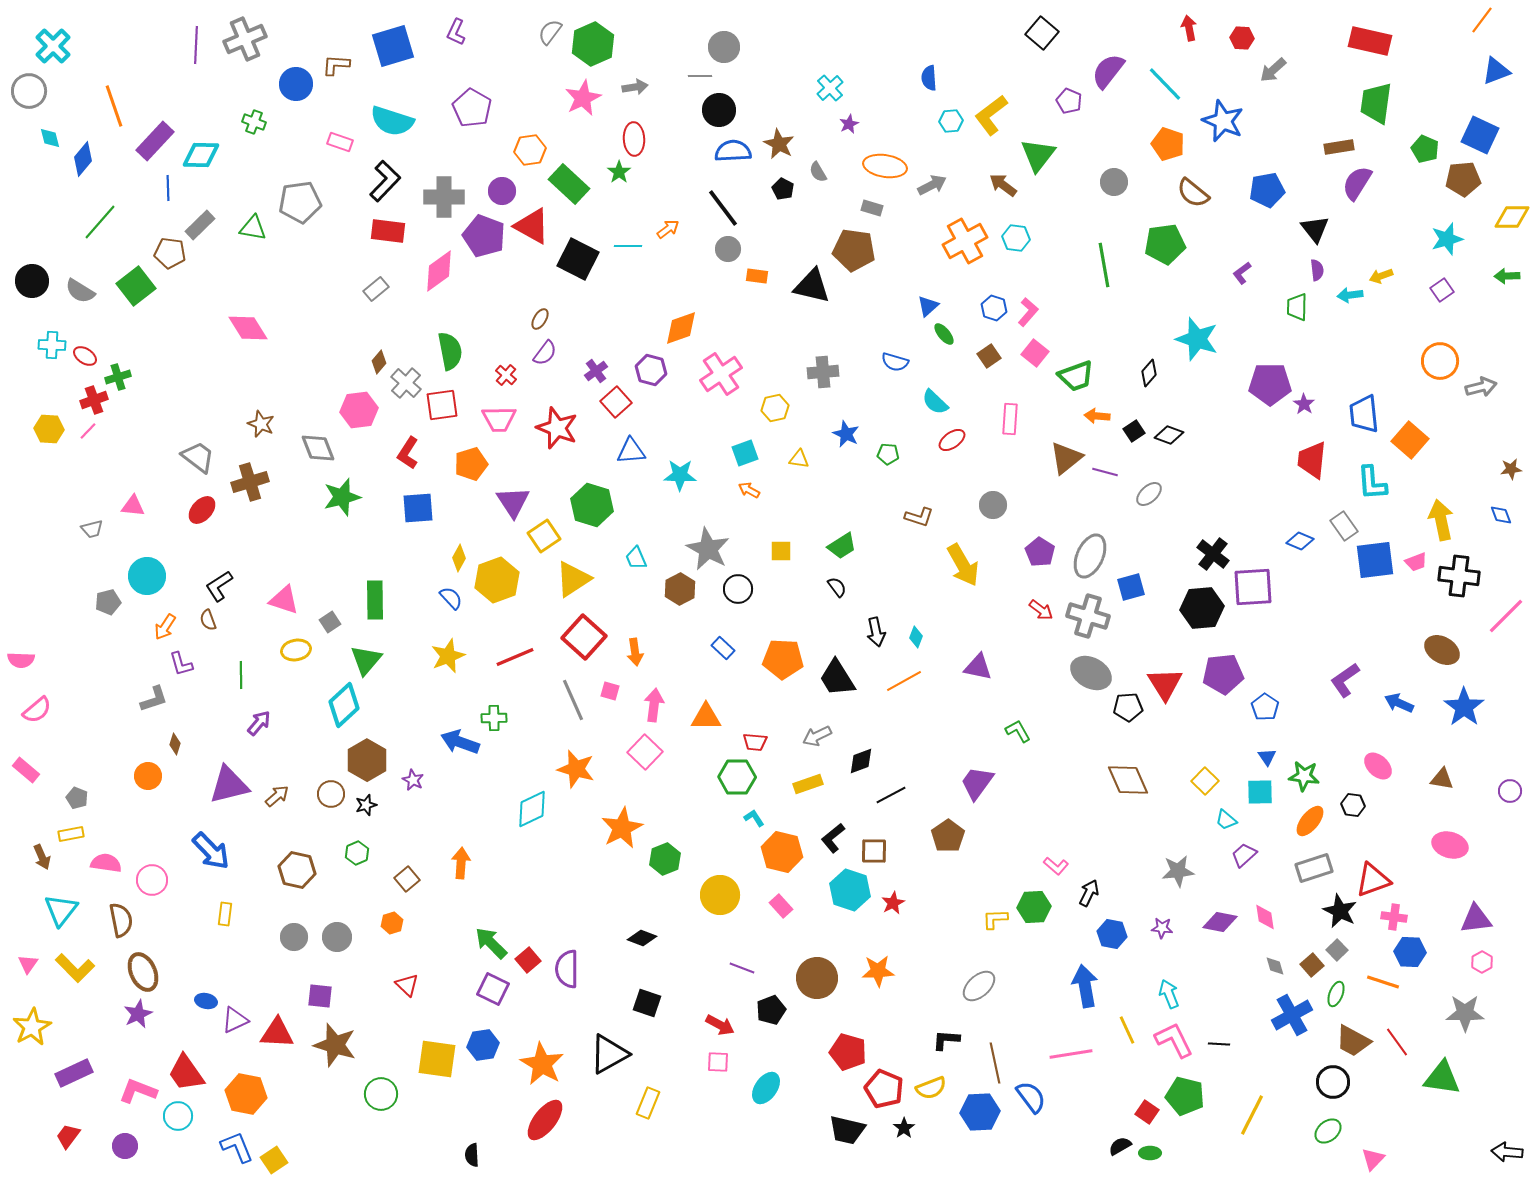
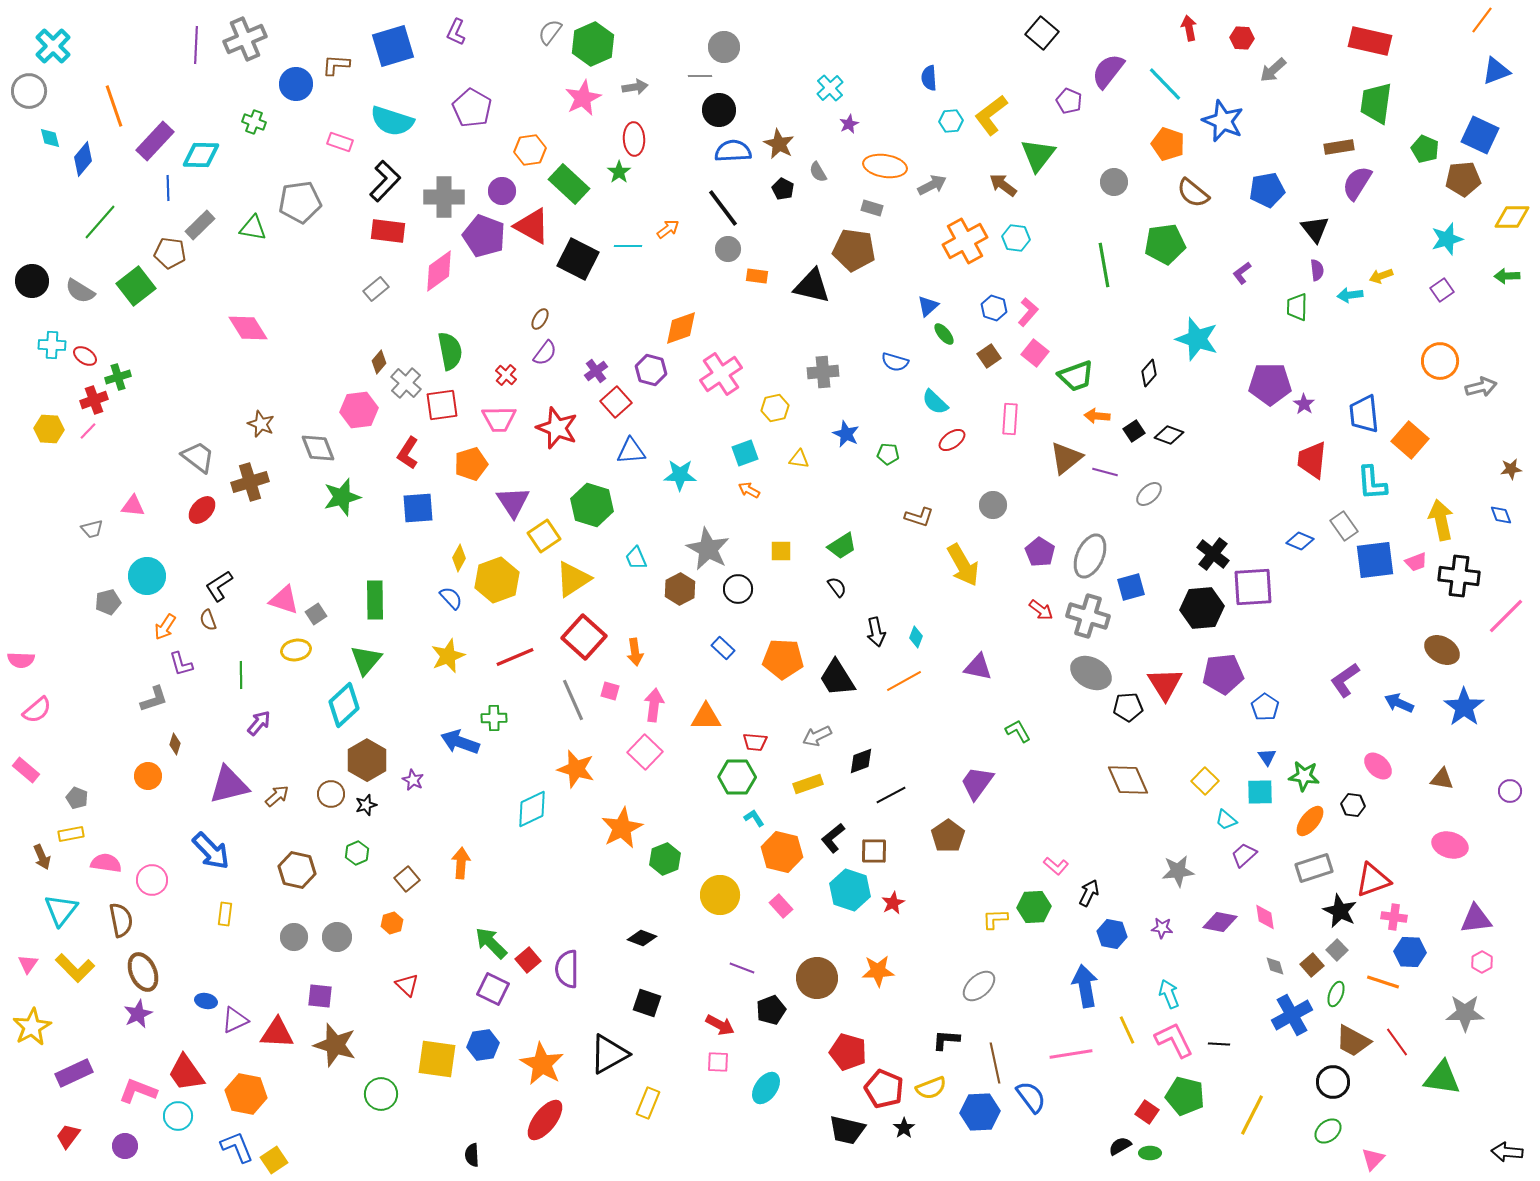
gray square at (330, 622): moved 14 px left, 8 px up
